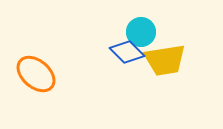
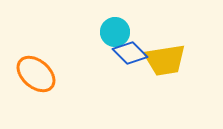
cyan circle: moved 26 px left
blue diamond: moved 3 px right, 1 px down
